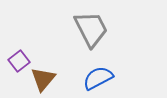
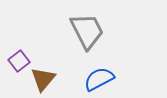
gray trapezoid: moved 4 px left, 2 px down
blue semicircle: moved 1 px right, 1 px down
